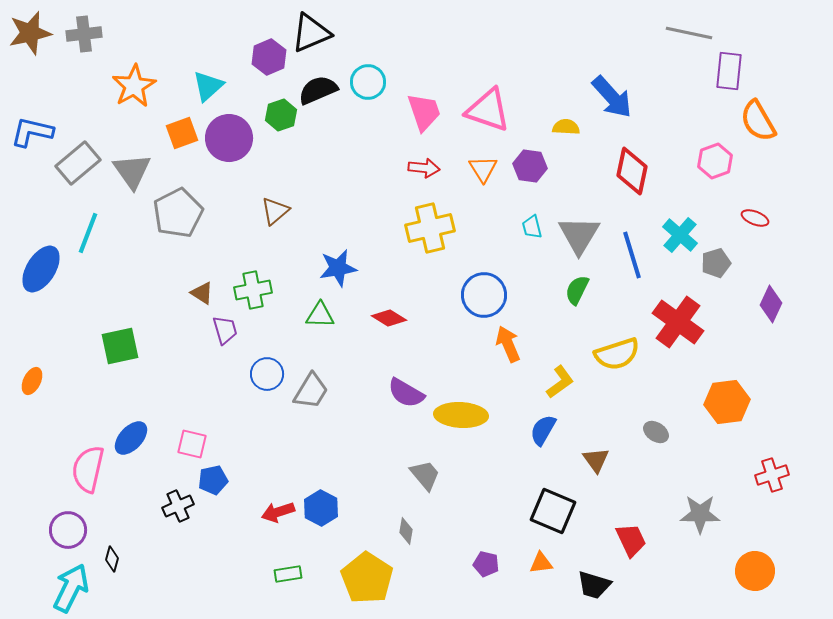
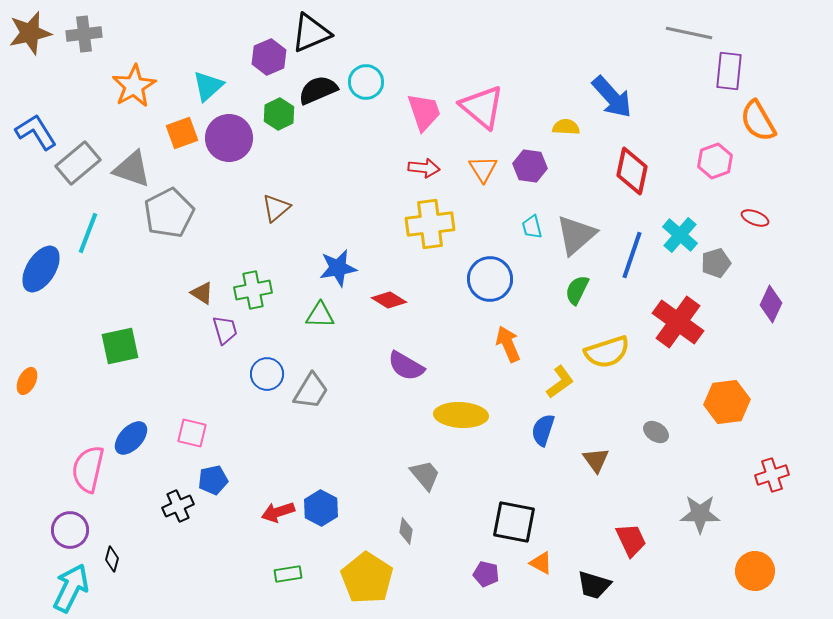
cyan circle at (368, 82): moved 2 px left
pink triangle at (488, 110): moved 6 px left, 3 px up; rotated 21 degrees clockwise
green hexagon at (281, 115): moved 2 px left, 1 px up; rotated 8 degrees counterclockwise
blue L-shape at (32, 132): moved 4 px right; rotated 45 degrees clockwise
gray triangle at (132, 171): moved 2 px up; rotated 36 degrees counterclockwise
brown triangle at (275, 211): moved 1 px right, 3 px up
gray pentagon at (178, 213): moved 9 px left
yellow cross at (430, 228): moved 4 px up; rotated 6 degrees clockwise
gray triangle at (579, 235): moved 3 px left; rotated 18 degrees clockwise
blue line at (632, 255): rotated 36 degrees clockwise
blue circle at (484, 295): moved 6 px right, 16 px up
red diamond at (389, 318): moved 18 px up
yellow semicircle at (617, 354): moved 10 px left, 2 px up
orange ellipse at (32, 381): moved 5 px left
purple semicircle at (406, 393): moved 27 px up
blue semicircle at (543, 430): rotated 12 degrees counterclockwise
pink square at (192, 444): moved 11 px up
black square at (553, 511): moved 39 px left, 11 px down; rotated 12 degrees counterclockwise
purple circle at (68, 530): moved 2 px right
orange triangle at (541, 563): rotated 35 degrees clockwise
purple pentagon at (486, 564): moved 10 px down
